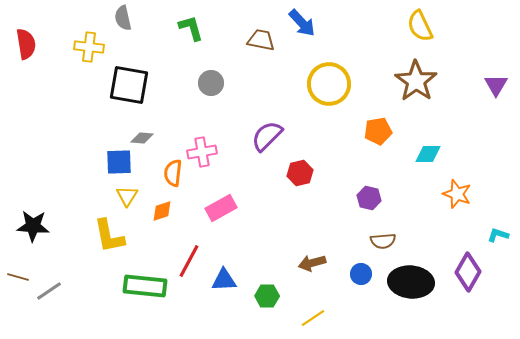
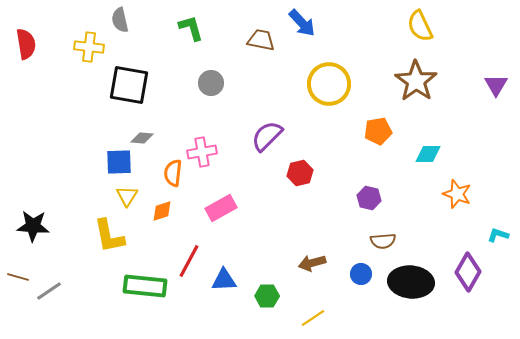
gray semicircle: moved 3 px left, 2 px down
